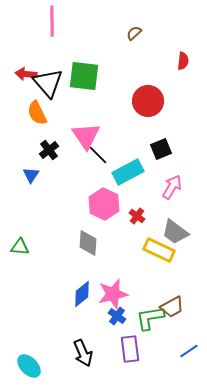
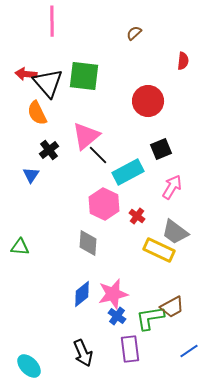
pink triangle: rotated 24 degrees clockwise
